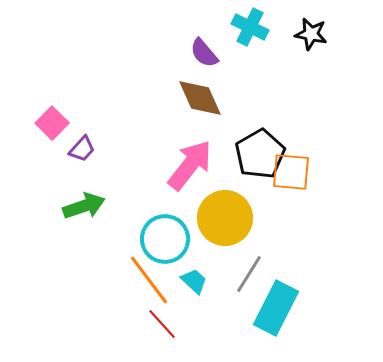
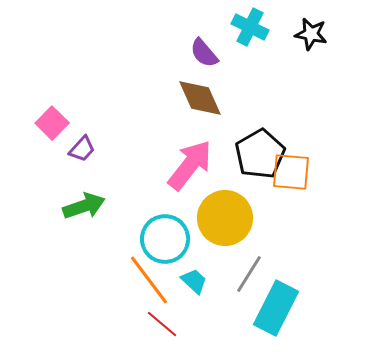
red line: rotated 8 degrees counterclockwise
